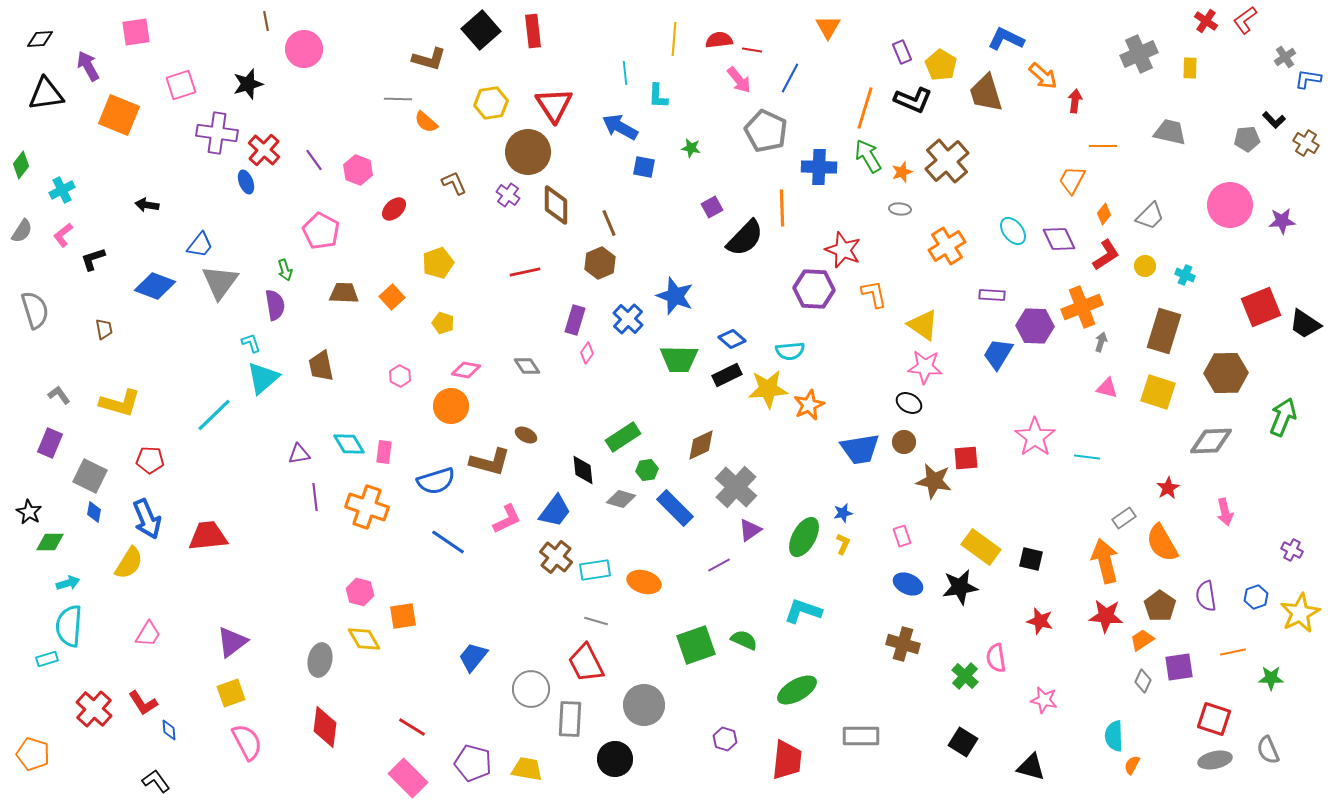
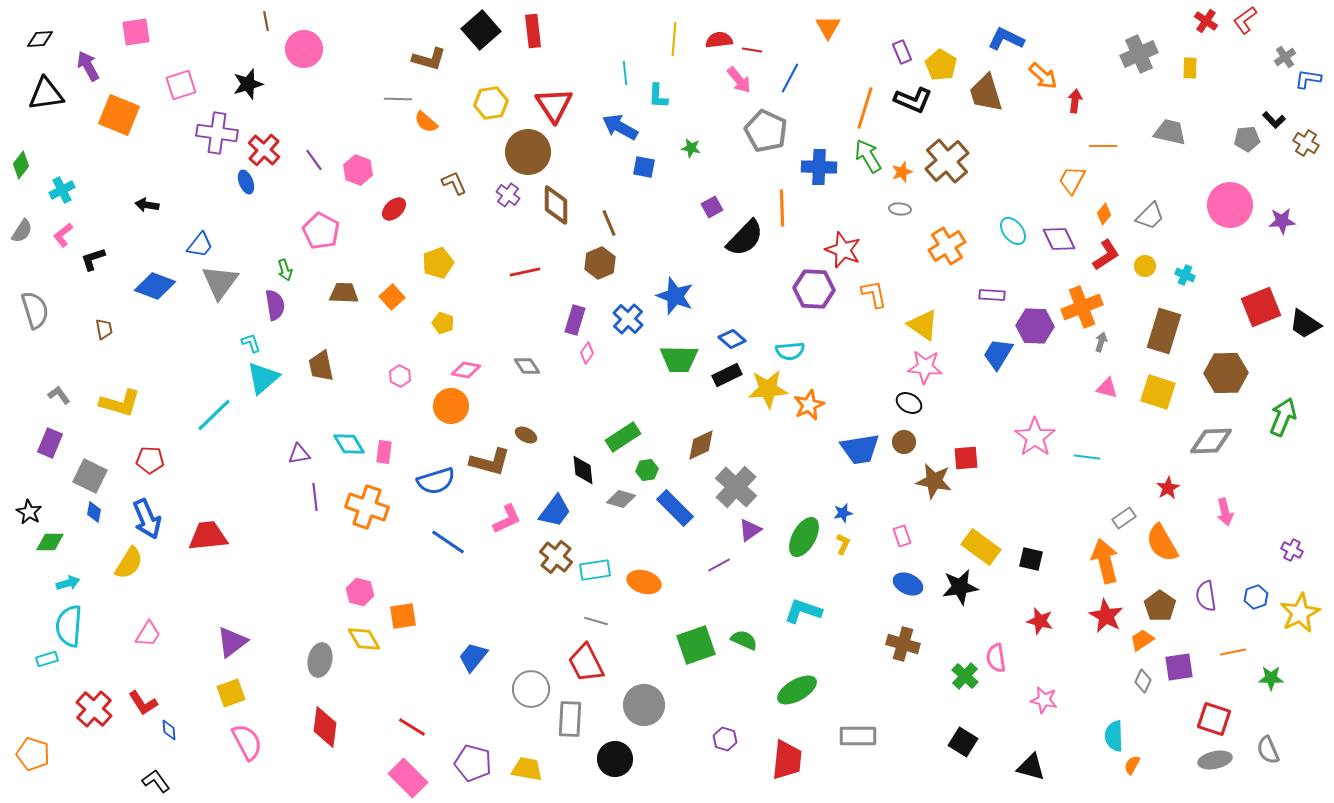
red star at (1106, 616): rotated 24 degrees clockwise
gray rectangle at (861, 736): moved 3 px left
